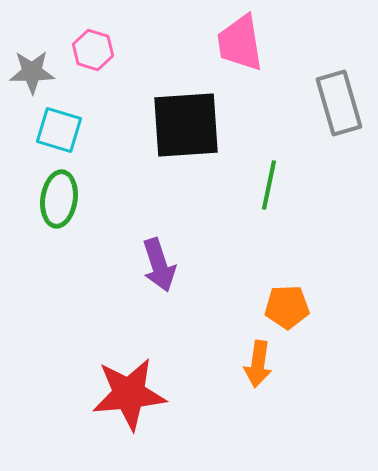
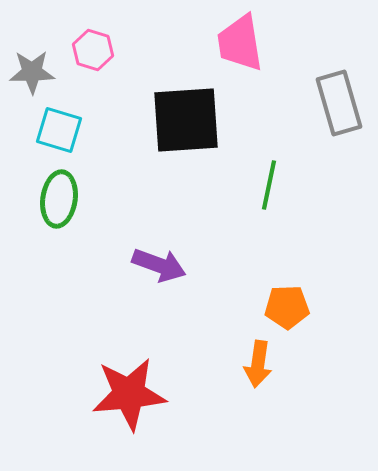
black square: moved 5 px up
purple arrow: rotated 52 degrees counterclockwise
